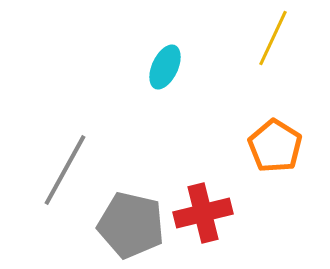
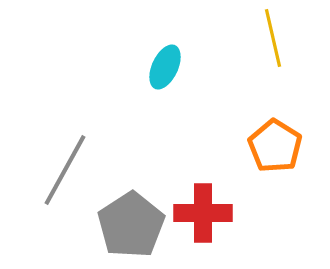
yellow line: rotated 38 degrees counterclockwise
red cross: rotated 14 degrees clockwise
gray pentagon: rotated 26 degrees clockwise
